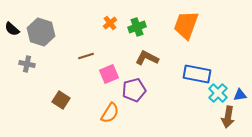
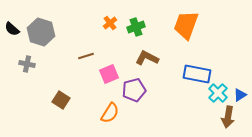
green cross: moved 1 px left
blue triangle: rotated 24 degrees counterclockwise
